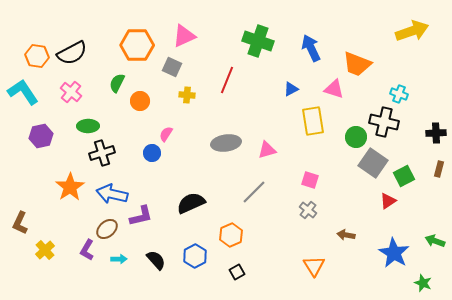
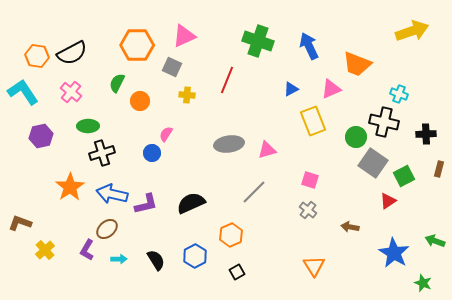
blue arrow at (311, 48): moved 2 px left, 2 px up
pink triangle at (334, 89): moved 3 px left; rotated 40 degrees counterclockwise
yellow rectangle at (313, 121): rotated 12 degrees counterclockwise
black cross at (436, 133): moved 10 px left, 1 px down
gray ellipse at (226, 143): moved 3 px right, 1 px down
purple L-shape at (141, 216): moved 5 px right, 12 px up
brown L-shape at (20, 223): rotated 85 degrees clockwise
brown arrow at (346, 235): moved 4 px right, 8 px up
black semicircle at (156, 260): rotated 10 degrees clockwise
